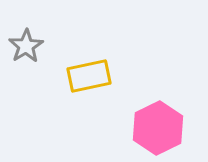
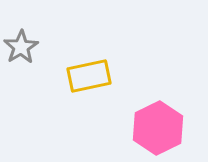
gray star: moved 5 px left, 1 px down
